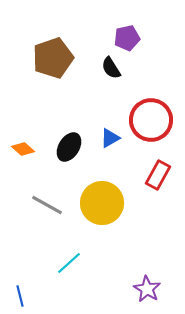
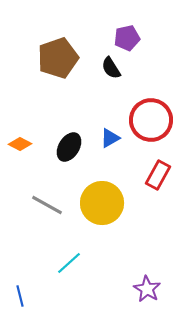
brown pentagon: moved 5 px right
orange diamond: moved 3 px left, 5 px up; rotated 15 degrees counterclockwise
